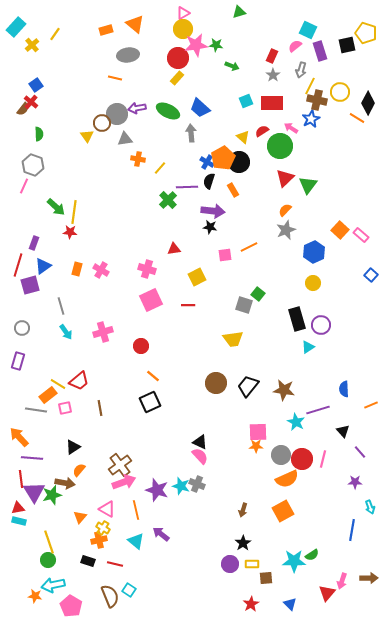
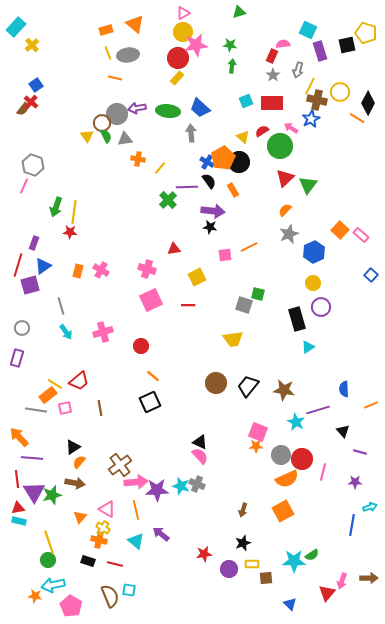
yellow circle at (183, 29): moved 3 px down
yellow line at (55, 34): moved 53 px right, 19 px down; rotated 56 degrees counterclockwise
green star at (216, 45): moved 14 px right
pink semicircle at (295, 46): moved 12 px left, 2 px up; rotated 32 degrees clockwise
green arrow at (232, 66): rotated 104 degrees counterclockwise
gray arrow at (301, 70): moved 3 px left
green ellipse at (168, 111): rotated 20 degrees counterclockwise
green semicircle at (39, 134): moved 67 px right, 2 px down; rotated 24 degrees counterclockwise
black semicircle at (209, 181): rotated 126 degrees clockwise
green arrow at (56, 207): rotated 66 degrees clockwise
gray star at (286, 230): moved 3 px right, 4 px down
orange rectangle at (77, 269): moved 1 px right, 2 px down
green square at (258, 294): rotated 24 degrees counterclockwise
purple circle at (321, 325): moved 18 px up
purple rectangle at (18, 361): moved 1 px left, 3 px up
yellow line at (58, 384): moved 3 px left
pink square at (258, 432): rotated 24 degrees clockwise
purple line at (360, 452): rotated 32 degrees counterclockwise
pink line at (323, 459): moved 13 px down
orange semicircle at (79, 470): moved 8 px up
red line at (21, 479): moved 4 px left
pink arrow at (124, 482): moved 12 px right; rotated 15 degrees clockwise
brown arrow at (65, 483): moved 10 px right
purple star at (157, 490): rotated 20 degrees counterclockwise
cyan arrow at (370, 507): rotated 88 degrees counterclockwise
blue line at (352, 530): moved 5 px up
orange cross at (99, 540): rotated 28 degrees clockwise
black star at (243, 543): rotated 14 degrees clockwise
purple circle at (230, 564): moved 1 px left, 5 px down
cyan square at (129, 590): rotated 24 degrees counterclockwise
red star at (251, 604): moved 47 px left, 50 px up; rotated 21 degrees clockwise
